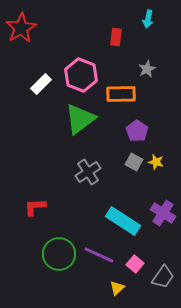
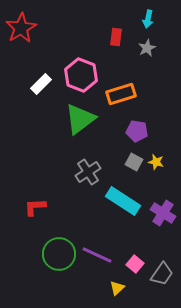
gray star: moved 21 px up
orange rectangle: rotated 16 degrees counterclockwise
purple pentagon: rotated 25 degrees counterclockwise
cyan rectangle: moved 20 px up
purple line: moved 2 px left
gray trapezoid: moved 1 px left, 3 px up
